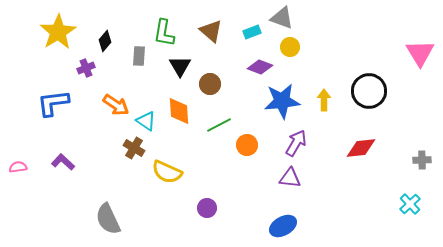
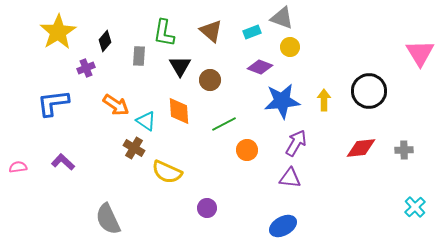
brown circle: moved 4 px up
green line: moved 5 px right, 1 px up
orange circle: moved 5 px down
gray cross: moved 18 px left, 10 px up
cyan cross: moved 5 px right, 3 px down
